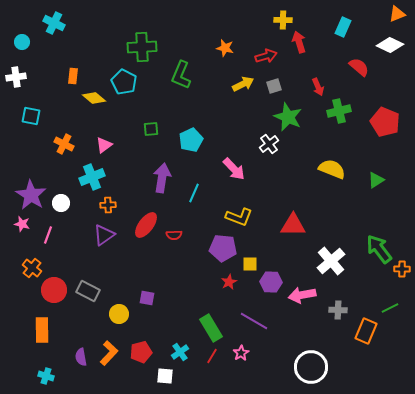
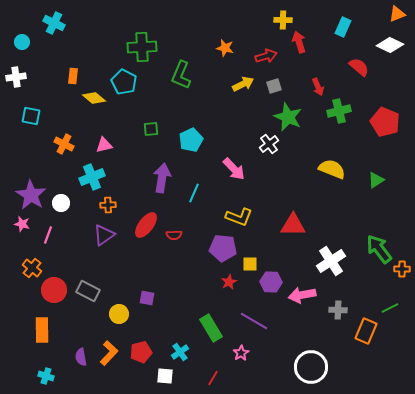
pink triangle at (104, 145): rotated 24 degrees clockwise
white cross at (331, 261): rotated 8 degrees clockwise
red line at (212, 356): moved 1 px right, 22 px down
